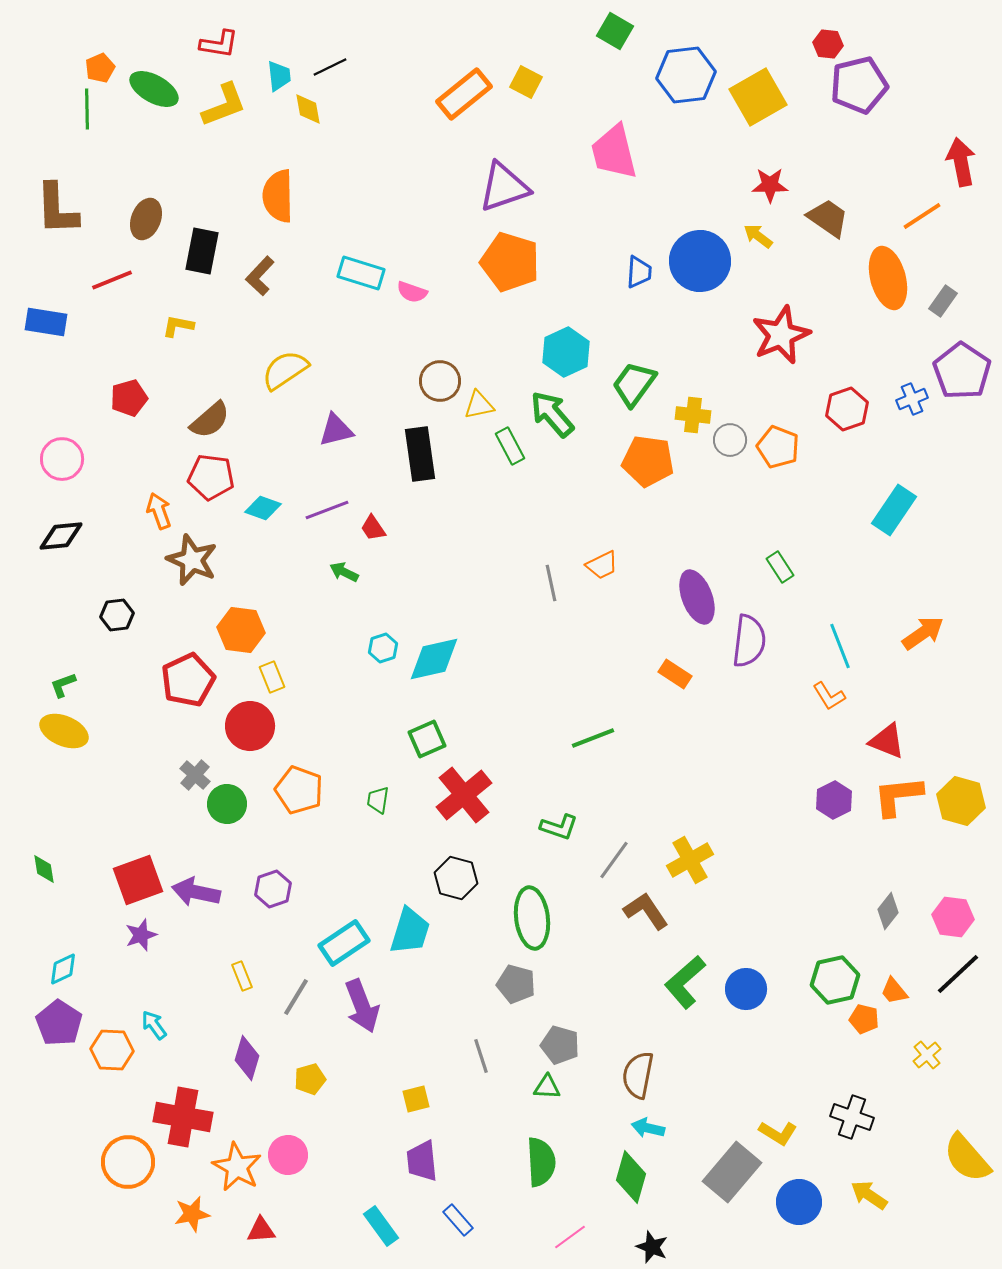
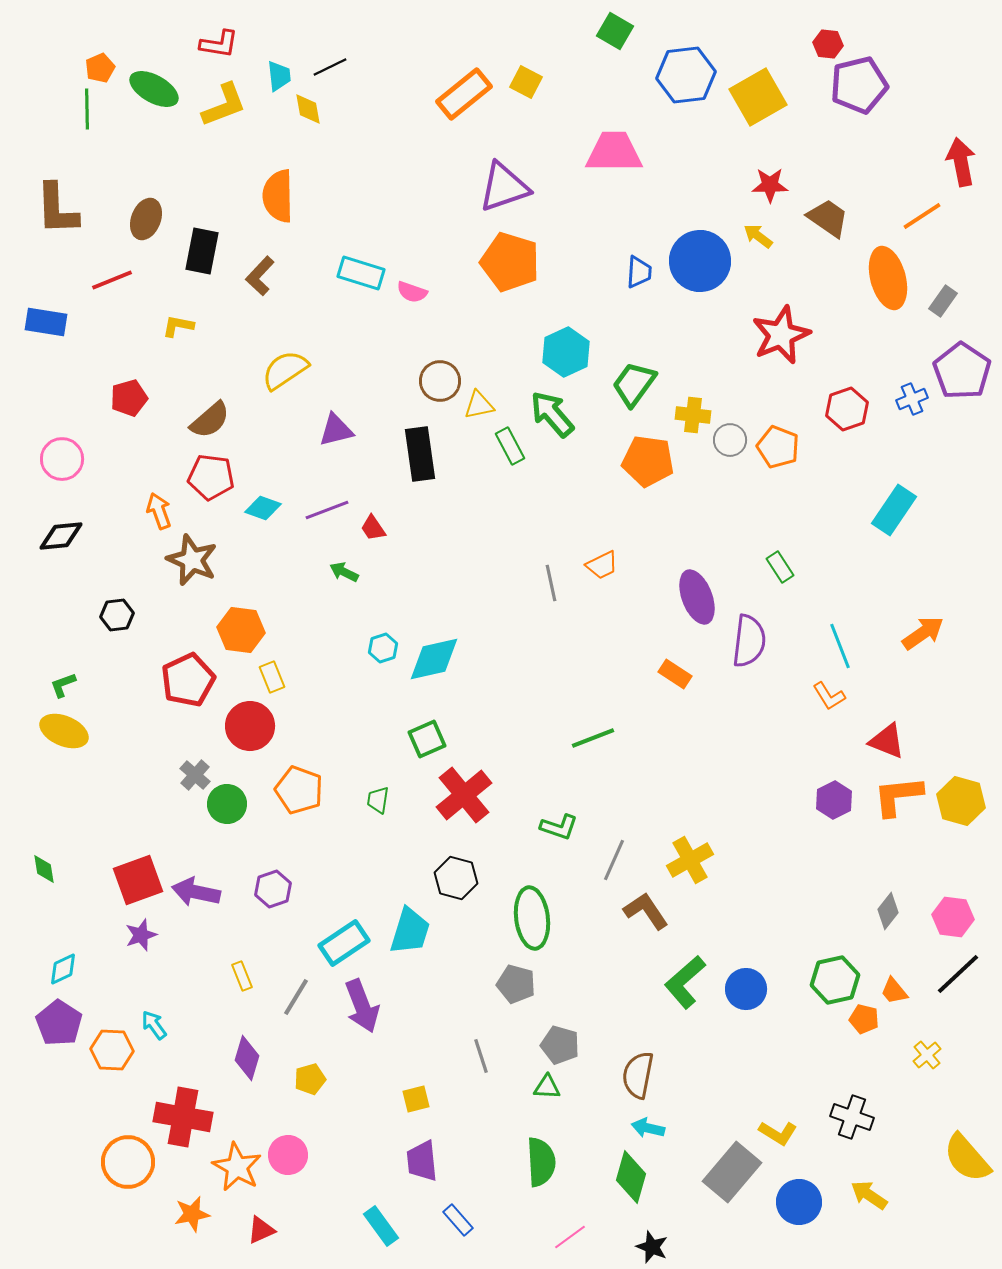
pink trapezoid at (614, 152): rotated 104 degrees clockwise
gray line at (614, 860): rotated 12 degrees counterclockwise
red triangle at (261, 1230): rotated 20 degrees counterclockwise
